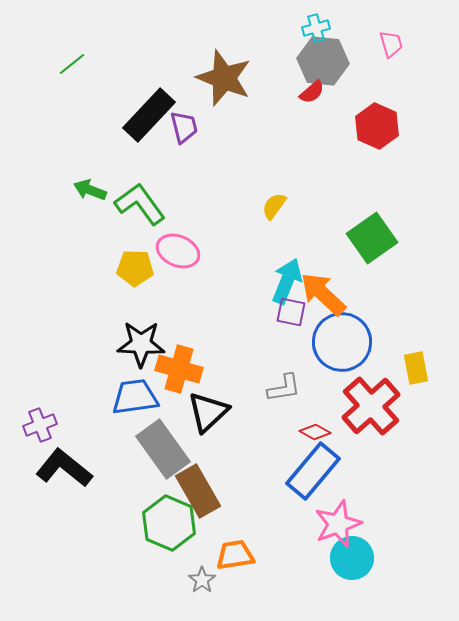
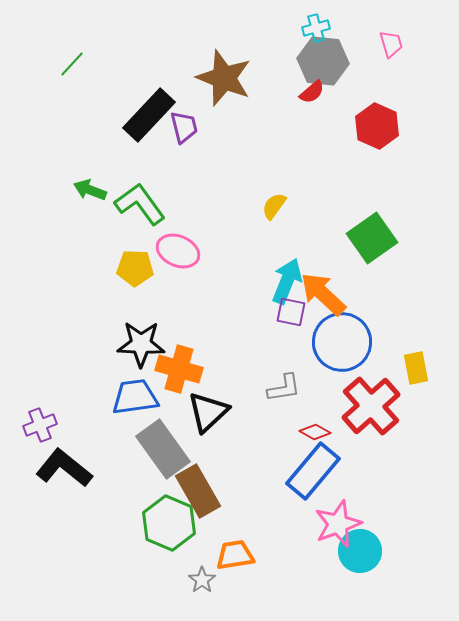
green line: rotated 8 degrees counterclockwise
cyan circle: moved 8 px right, 7 px up
